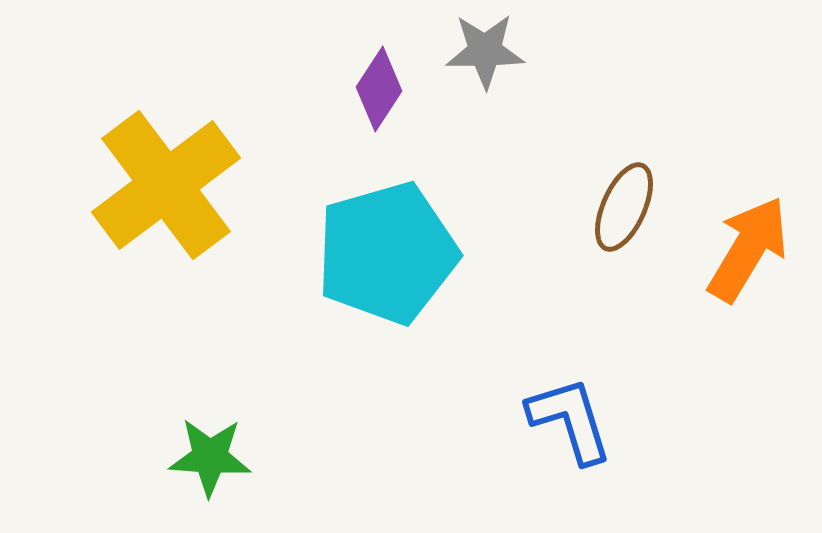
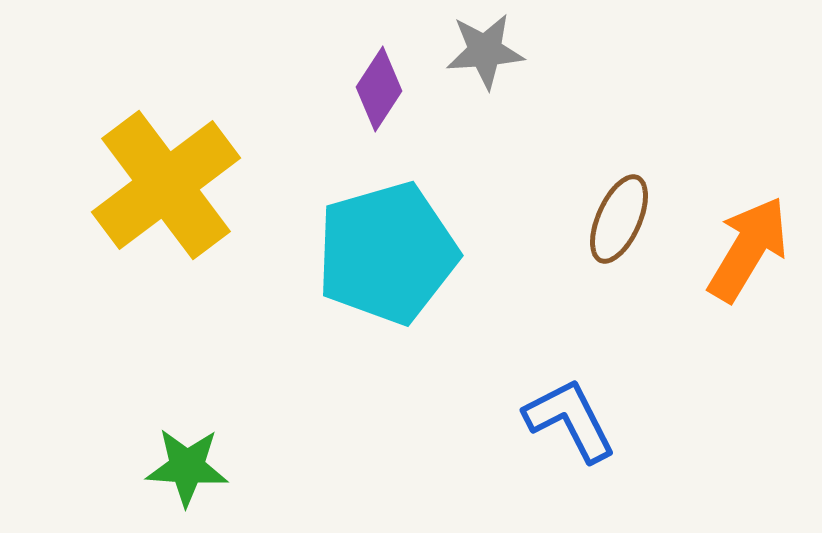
gray star: rotated 4 degrees counterclockwise
brown ellipse: moved 5 px left, 12 px down
blue L-shape: rotated 10 degrees counterclockwise
green star: moved 23 px left, 10 px down
